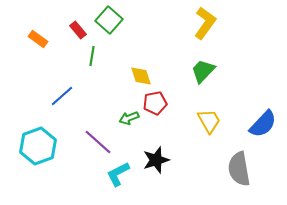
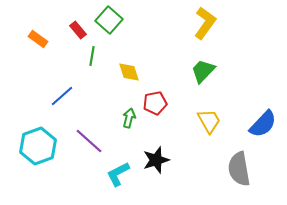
yellow diamond: moved 12 px left, 4 px up
green arrow: rotated 126 degrees clockwise
purple line: moved 9 px left, 1 px up
